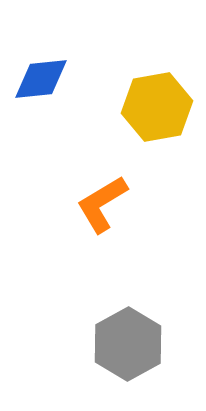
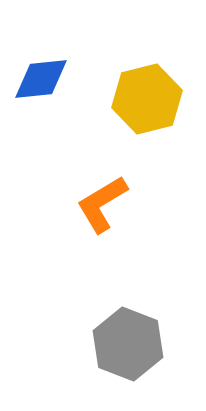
yellow hexagon: moved 10 px left, 8 px up; rotated 4 degrees counterclockwise
gray hexagon: rotated 10 degrees counterclockwise
